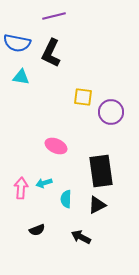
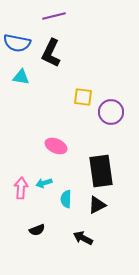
black arrow: moved 2 px right, 1 px down
